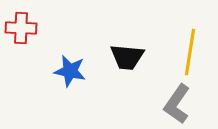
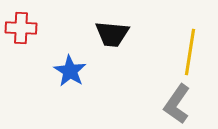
black trapezoid: moved 15 px left, 23 px up
blue star: rotated 20 degrees clockwise
